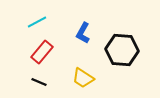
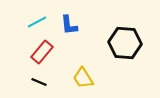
blue L-shape: moved 14 px left, 8 px up; rotated 35 degrees counterclockwise
black hexagon: moved 3 px right, 7 px up
yellow trapezoid: rotated 25 degrees clockwise
